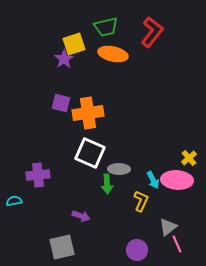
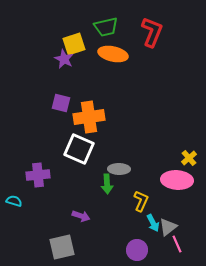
red L-shape: rotated 16 degrees counterclockwise
purple star: rotated 12 degrees counterclockwise
orange cross: moved 1 px right, 4 px down
white square: moved 11 px left, 4 px up
cyan arrow: moved 43 px down
cyan semicircle: rotated 28 degrees clockwise
